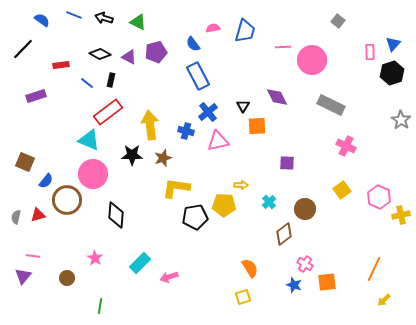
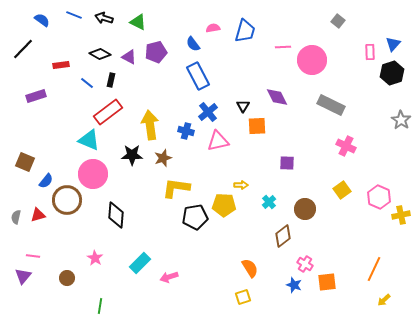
brown diamond at (284, 234): moved 1 px left, 2 px down
